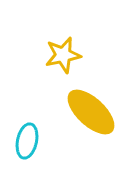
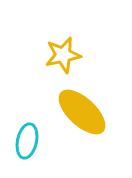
yellow ellipse: moved 9 px left
